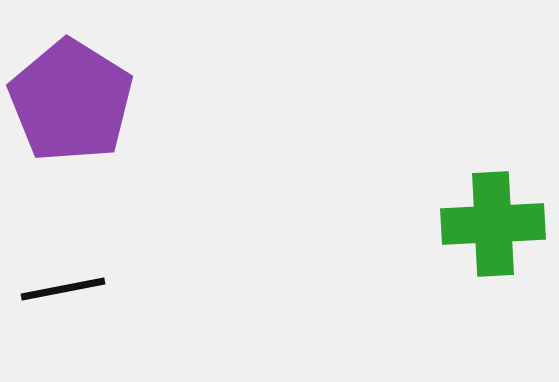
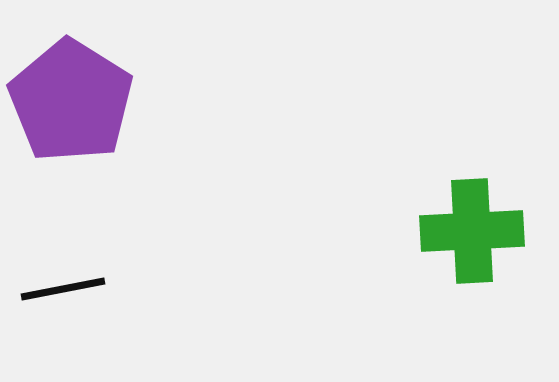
green cross: moved 21 px left, 7 px down
